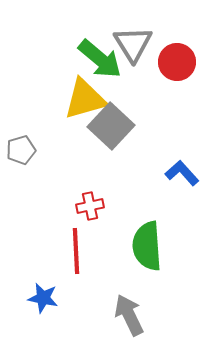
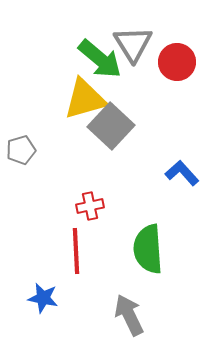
green semicircle: moved 1 px right, 3 px down
